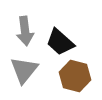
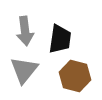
black trapezoid: moved 3 px up; rotated 124 degrees counterclockwise
